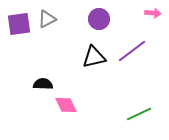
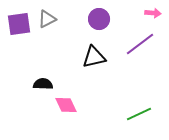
purple line: moved 8 px right, 7 px up
